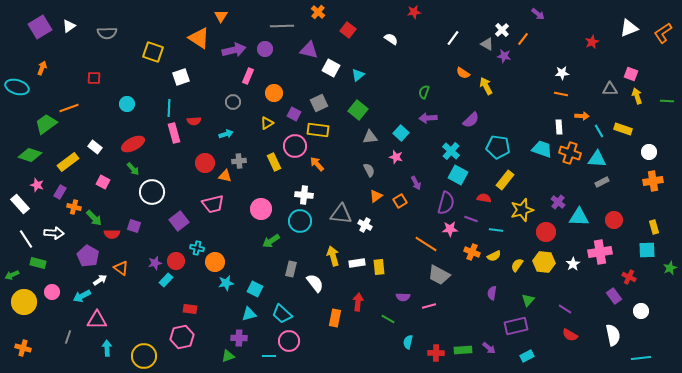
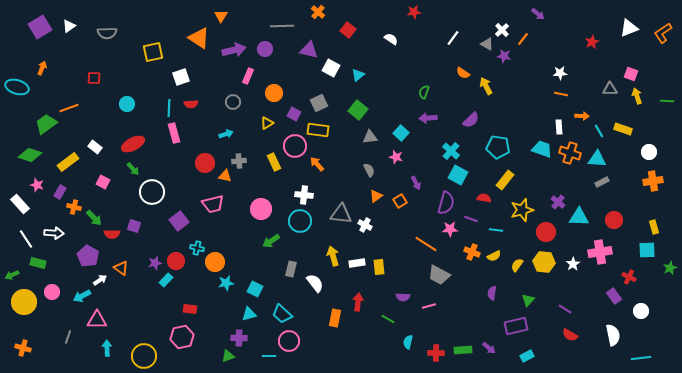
yellow square at (153, 52): rotated 30 degrees counterclockwise
white star at (562, 73): moved 2 px left
red semicircle at (194, 121): moved 3 px left, 17 px up
